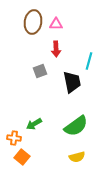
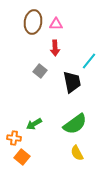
red arrow: moved 1 px left, 1 px up
cyan line: rotated 24 degrees clockwise
gray square: rotated 32 degrees counterclockwise
green semicircle: moved 1 px left, 2 px up
yellow semicircle: moved 4 px up; rotated 77 degrees clockwise
